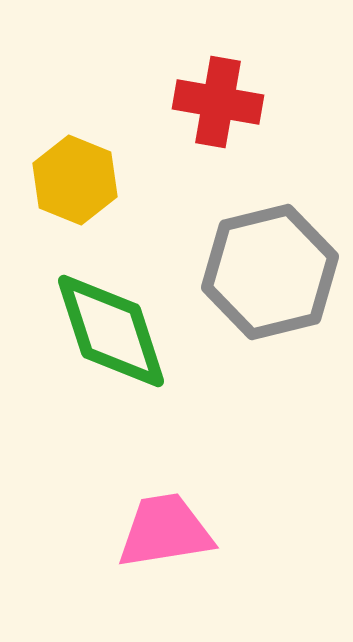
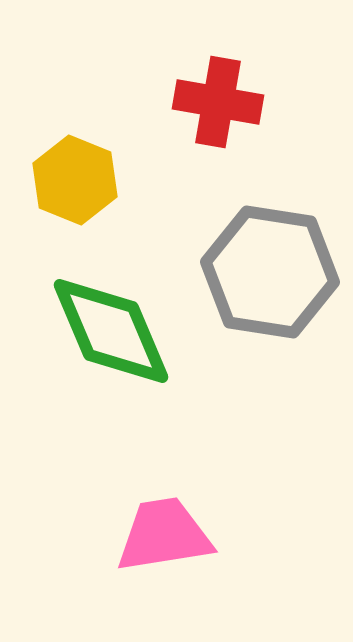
gray hexagon: rotated 23 degrees clockwise
green diamond: rotated 5 degrees counterclockwise
pink trapezoid: moved 1 px left, 4 px down
